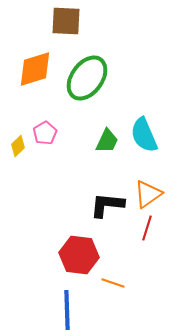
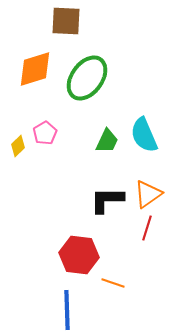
black L-shape: moved 5 px up; rotated 6 degrees counterclockwise
